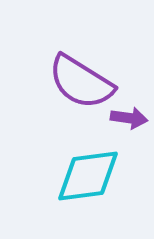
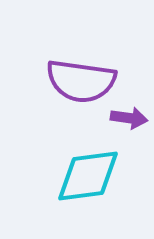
purple semicircle: moved 1 px up; rotated 24 degrees counterclockwise
